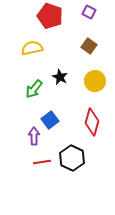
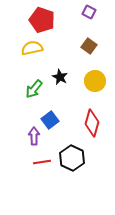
red pentagon: moved 8 px left, 4 px down
red diamond: moved 1 px down
